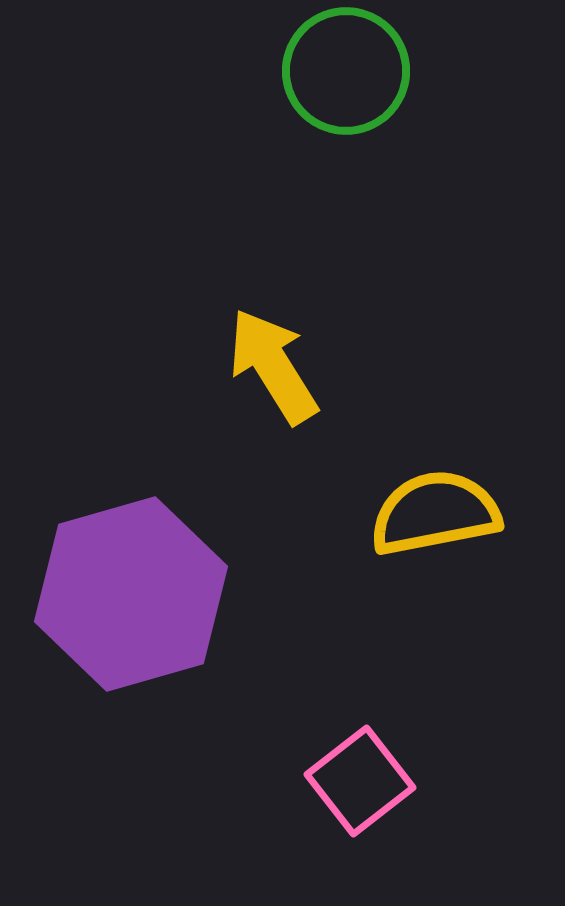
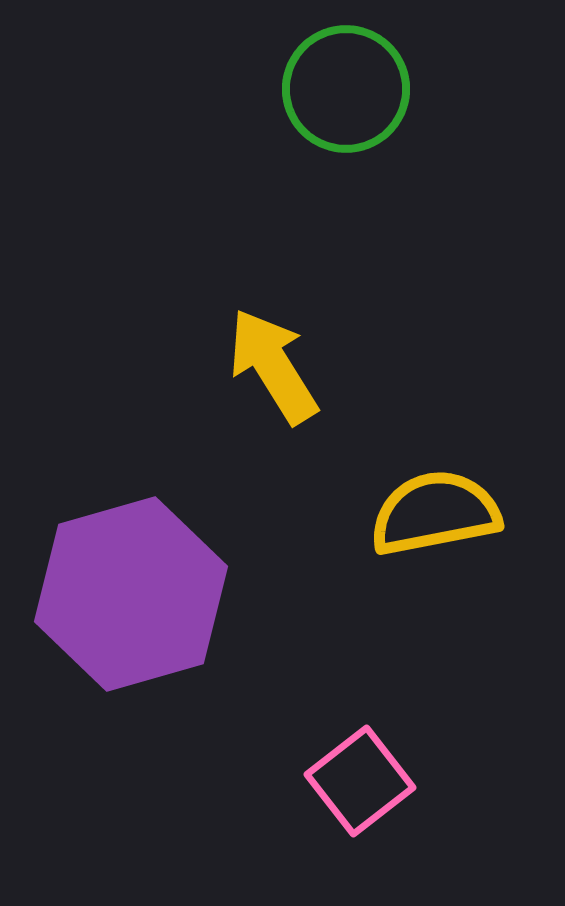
green circle: moved 18 px down
